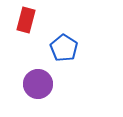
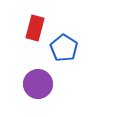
red rectangle: moved 9 px right, 8 px down
